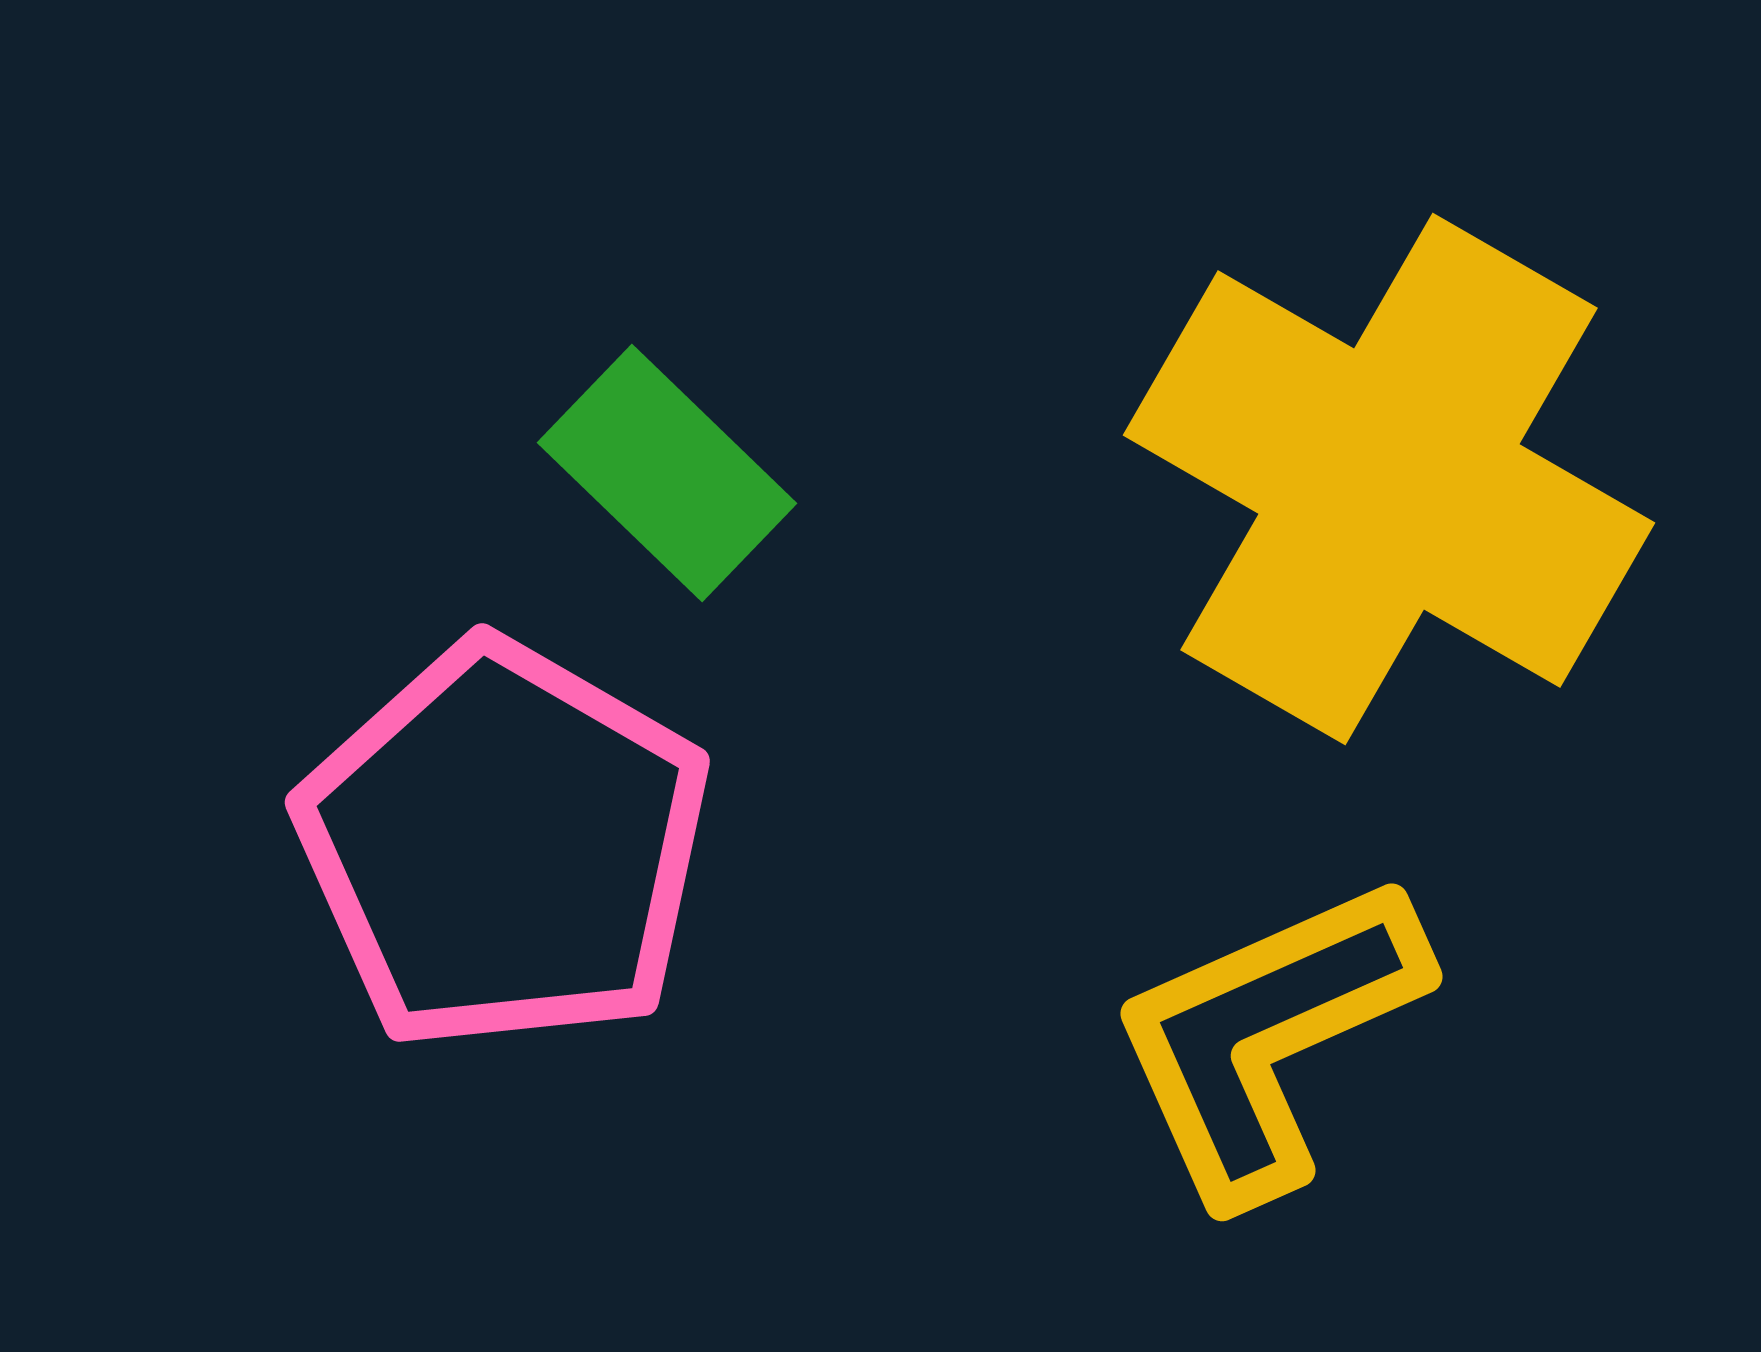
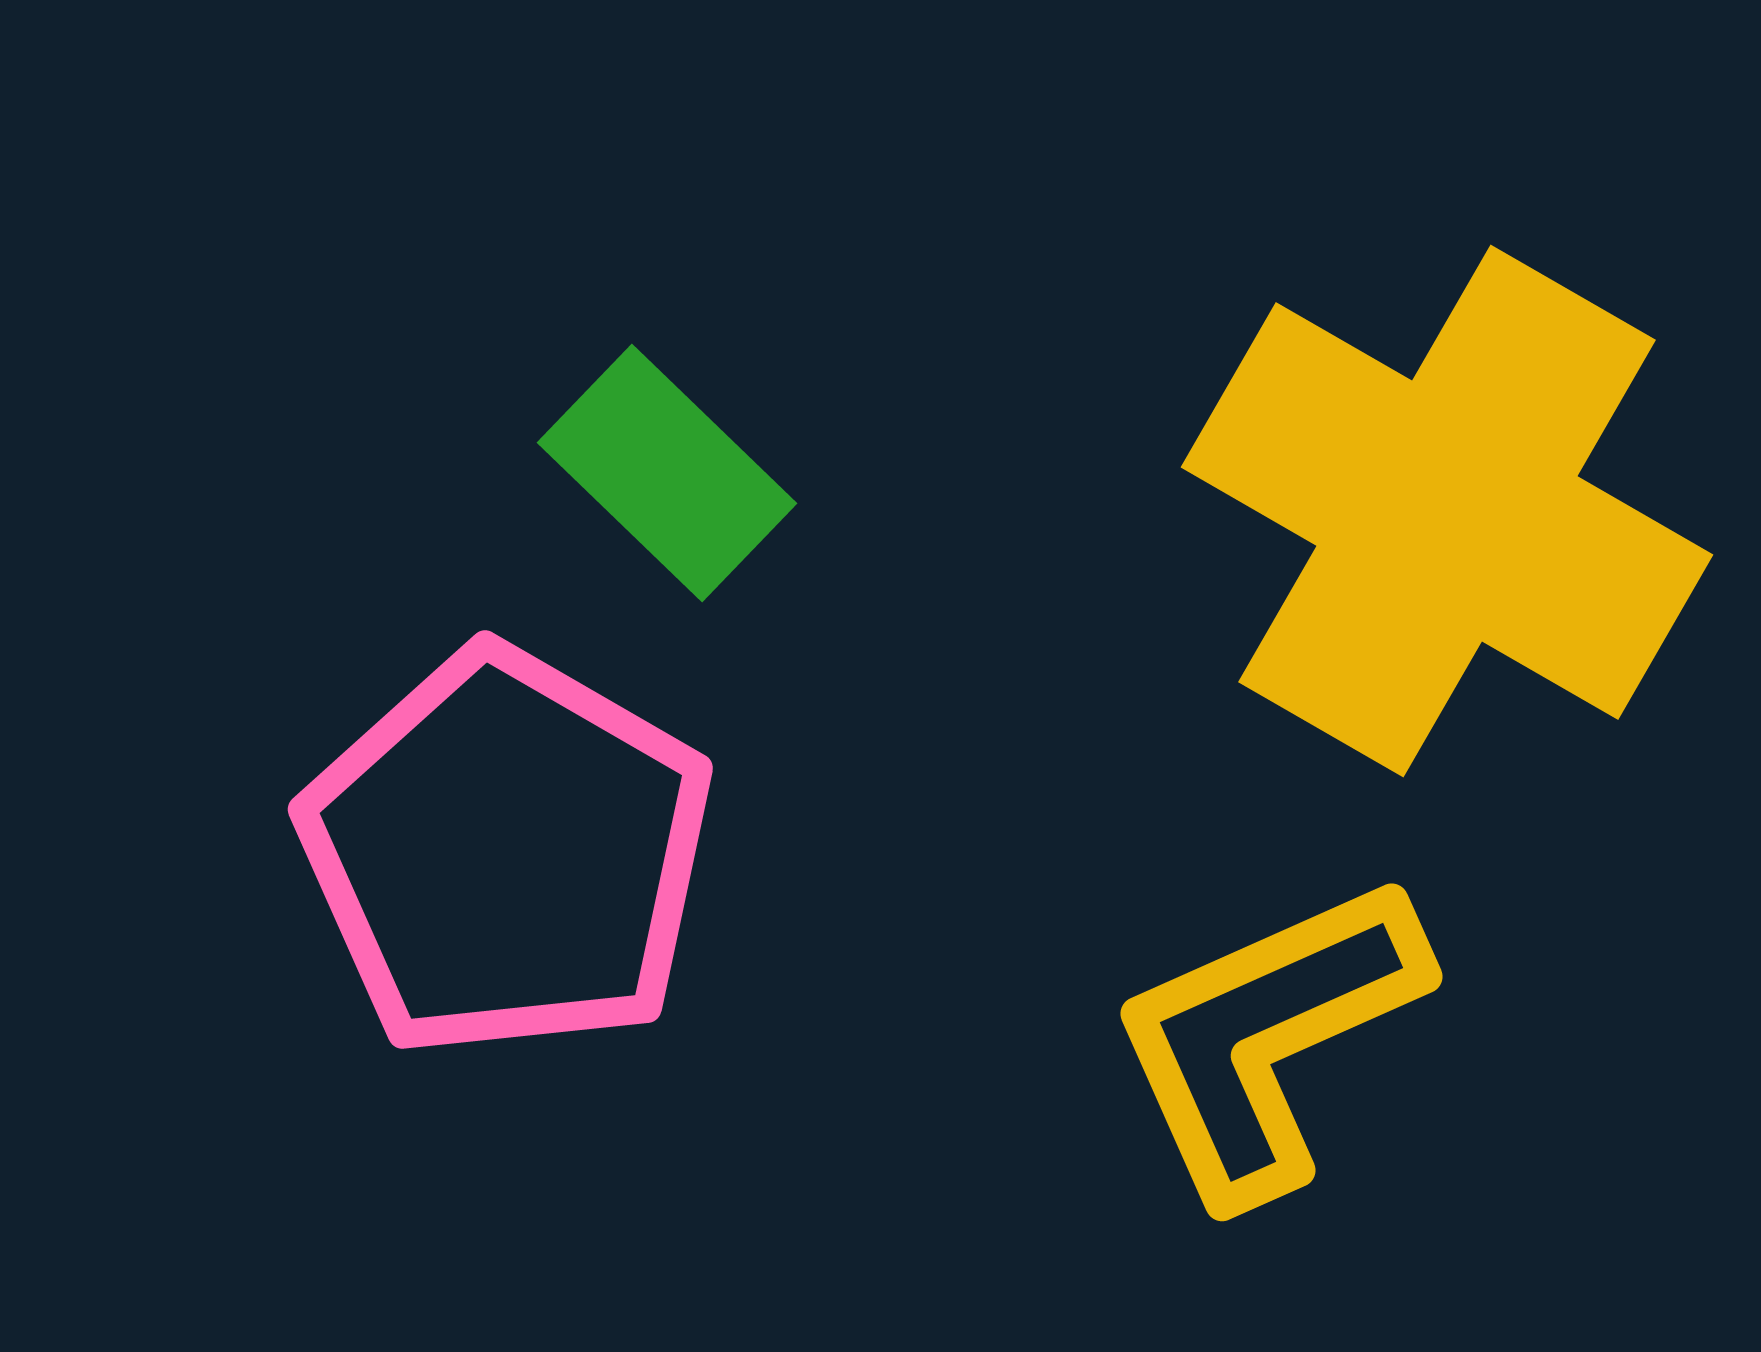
yellow cross: moved 58 px right, 32 px down
pink pentagon: moved 3 px right, 7 px down
